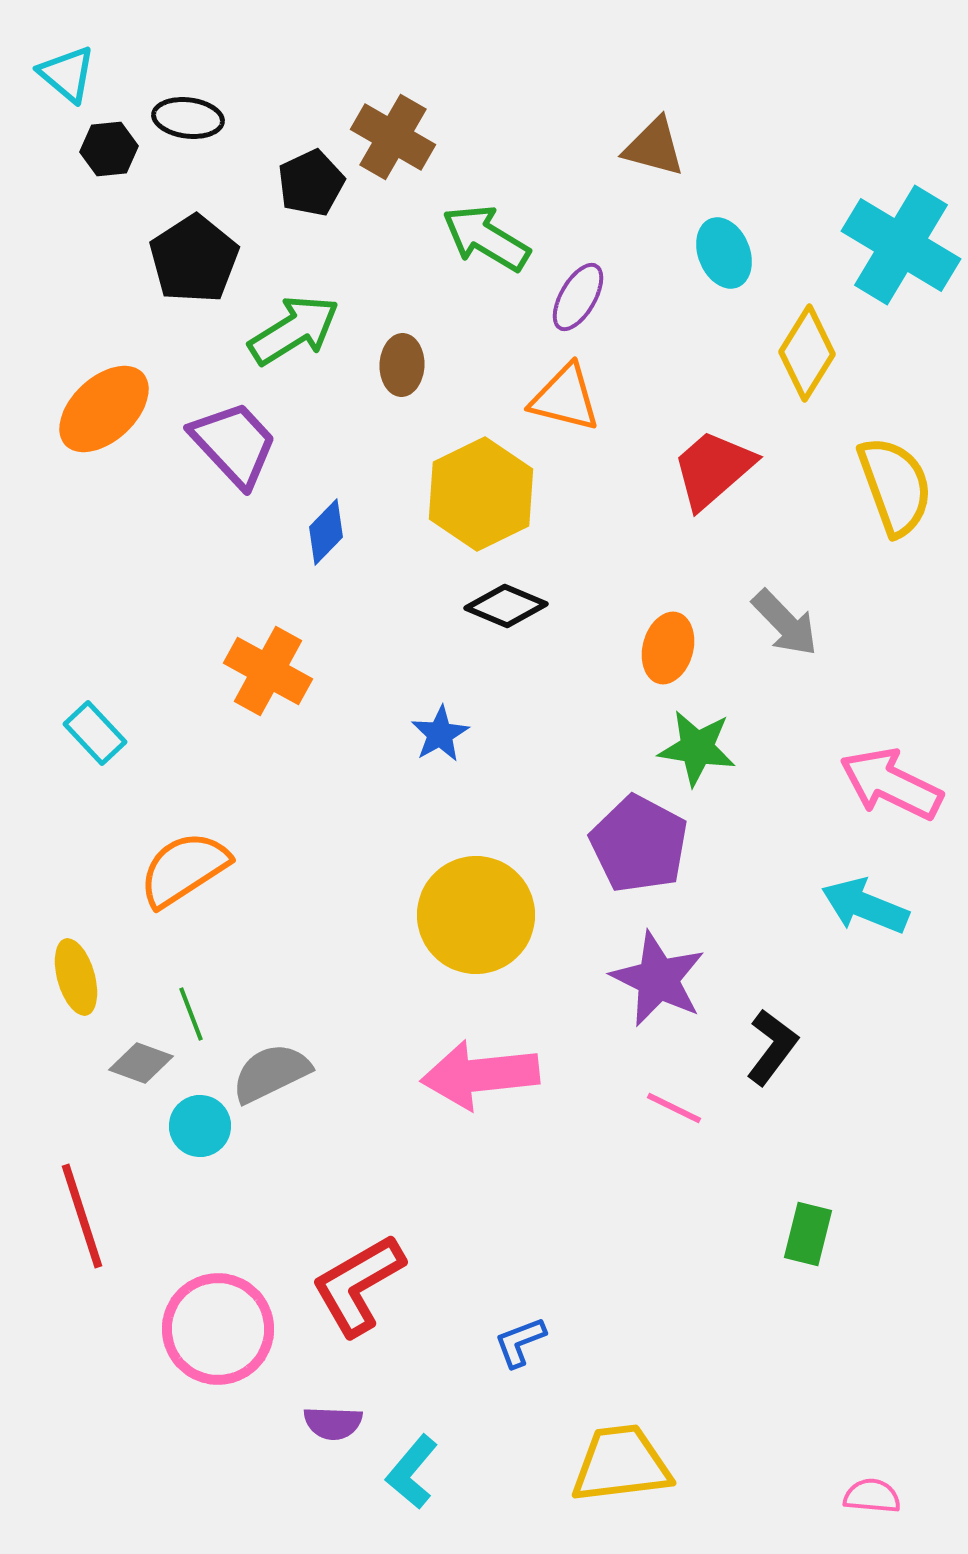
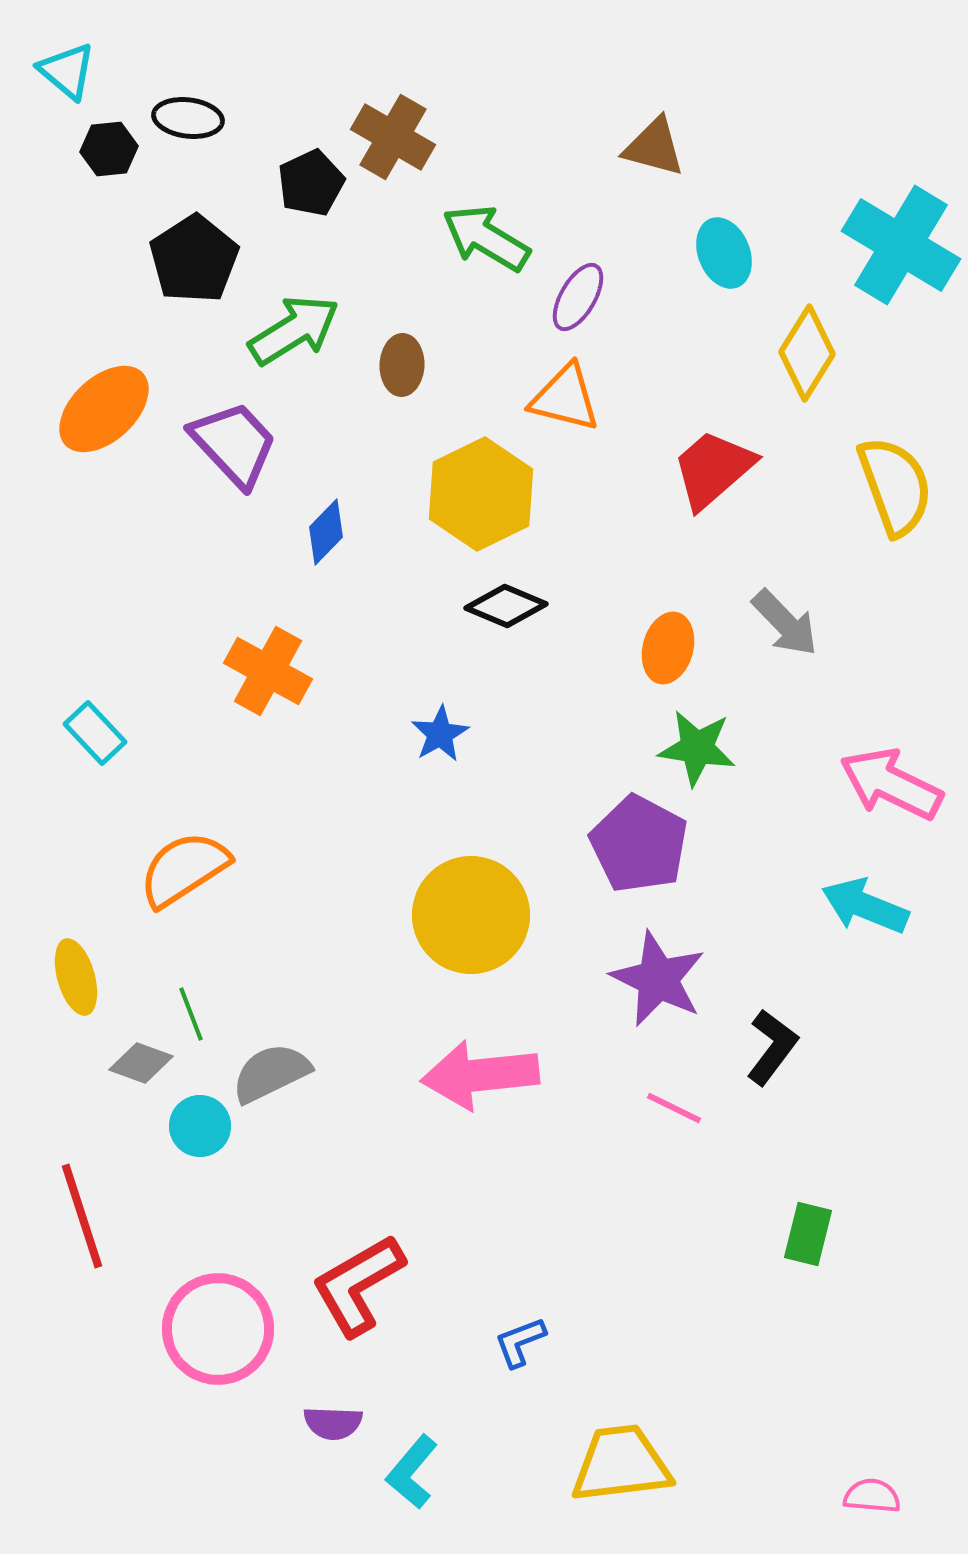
cyan triangle at (67, 74): moved 3 px up
yellow circle at (476, 915): moved 5 px left
